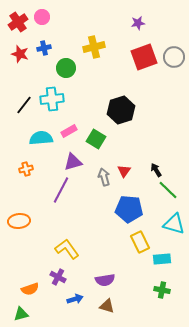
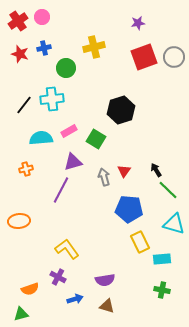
red cross: moved 1 px up
